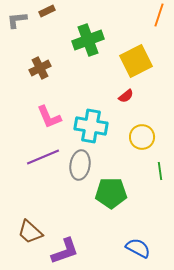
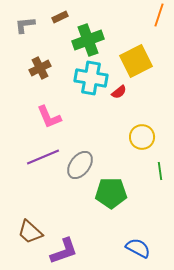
brown rectangle: moved 13 px right, 6 px down
gray L-shape: moved 8 px right, 5 px down
red semicircle: moved 7 px left, 4 px up
cyan cross: moved 48 px up
gray ellipse: rotated 28 degrees clockwise
purple L-shape: moved 1 px left
